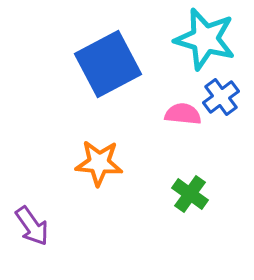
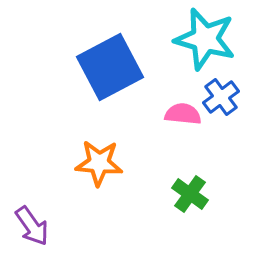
blue square: moved 2 px right, 3 px down
